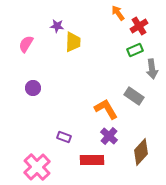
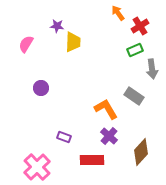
red cross: moved 1 px right
purple circle: moved 8 px right
